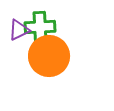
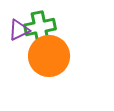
green cross: rotated 8 degrees counterclockwise
